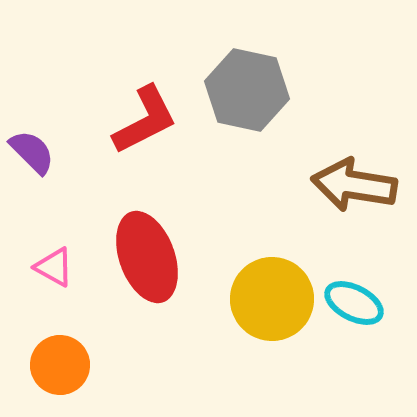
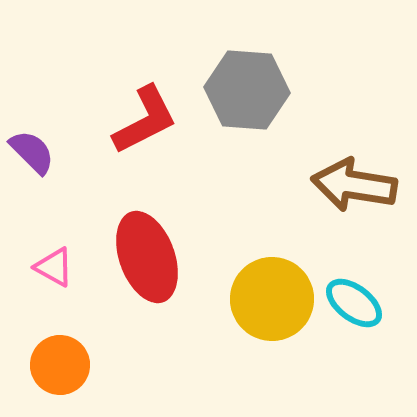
gray hexagon: rotated 8 degrees counterclockwise
cyan ellipse: rotated 10 degrees clockwise
